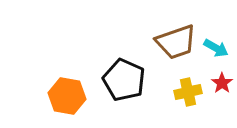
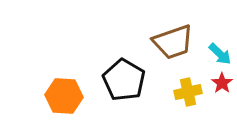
brown trapezoid: moved 3 px left
cyan arrow: moved 4 px right, 6 px down; rotated 15 degrees clockwise
black pentagon: rotated 6 degrees clockwise
orange hexagon: moved 3 px left; rotated 6 degrees counterclockwise
